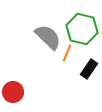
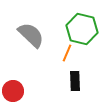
gray semicircle: moved 17 px left, 2 px up
black rectangle: moved 14 px left, 12 px down; rotated 36 degrees counterclockwise
red circle: moved 1 px up
